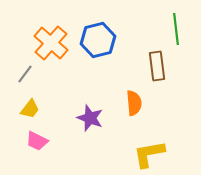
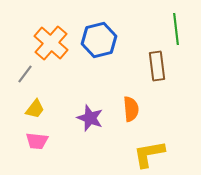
blue hexagon: moved 1 px right
orange semicircle: moved 3 px left, 6 px down
yellow trapezoid: moved 5 px right
pink trapezoid: rotated 20 degrees counterclockwise
